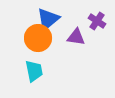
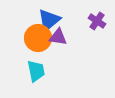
blue triangle: moved 1 px right, 1 px down
purple triangle: moved 18 px left
cyan trapezoid: moved 2 px right
